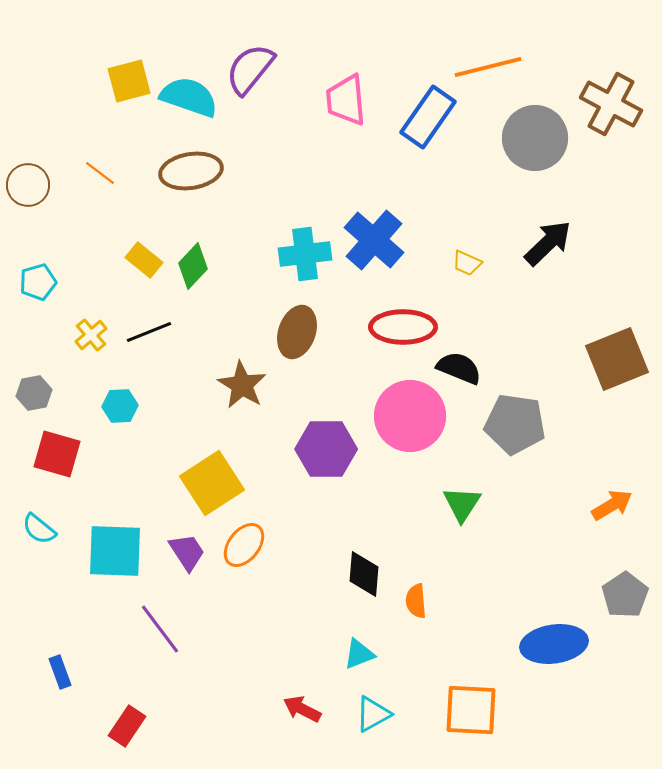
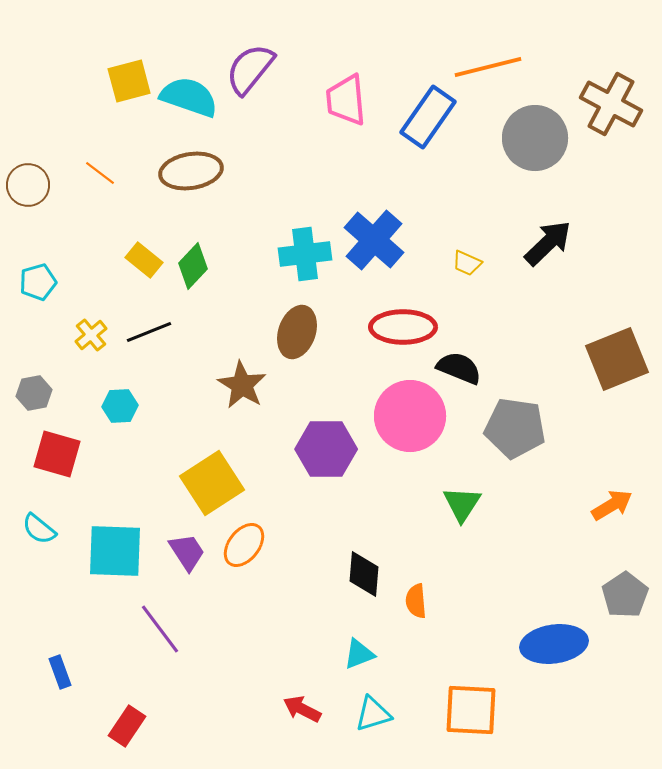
gray pentagon at (515, 424): moved 4 px down
cyan triangle at (373, 714): rotated 12 degrees clockwise
